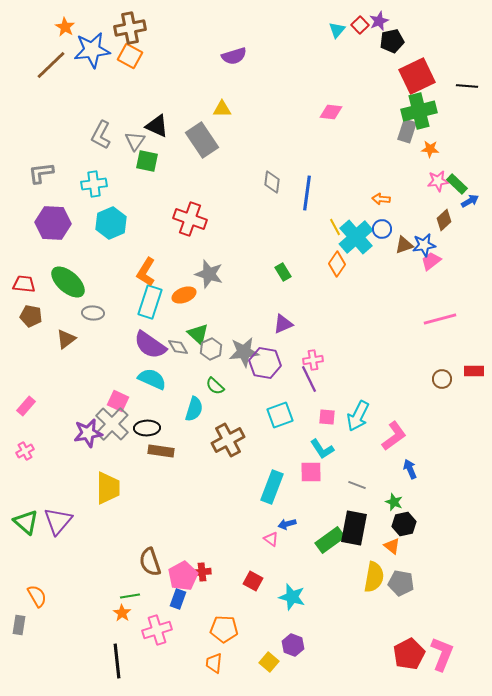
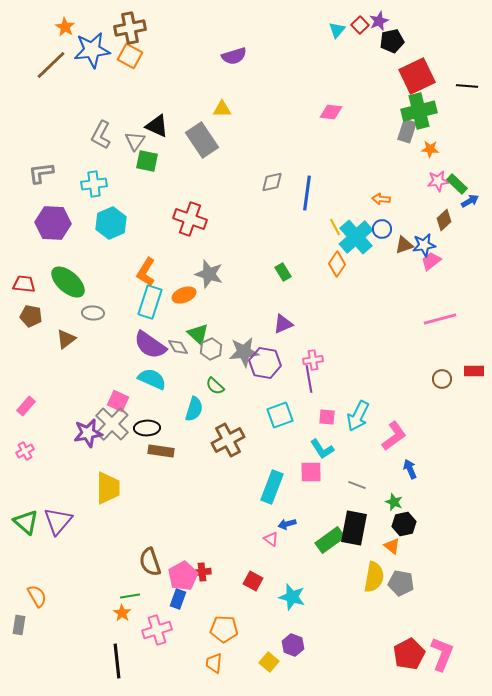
gray diamond at (272, 182): rotated 70 degrees clockwise
purple line at (309, 379): rotated 16 degrees clockwise
